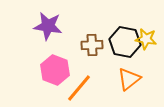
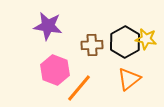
black hexagon: rotated 20 degrees clockwise
